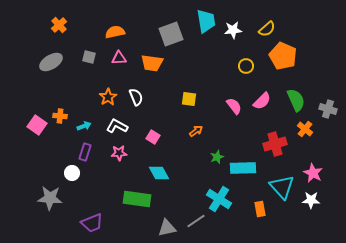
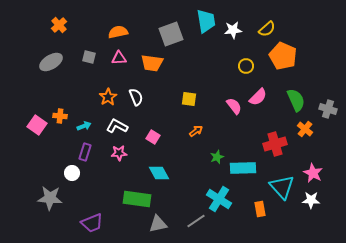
orange semicircle at (115, 32): moved 3 px right
pink semicircle at (262, 101): moved 4 px left, 4 px up
gray triangle at (167, 228): moved 9 px left, 4 px up
